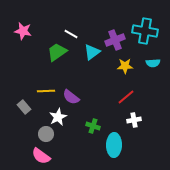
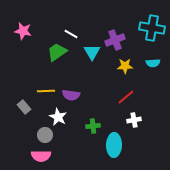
cyan cross: moved 7 px right, 3 px up
cyan triangle: rotated 24 degrees counterclockwise
purple semicircle: moved 2 px up; rotated 30 degrees counterclockwise
white star: rotated 18 degrees counterclockwise
green cross: rotated 24 degrees counterclockwise
gray circle: moved 1 px left, 1 px down
pink semicircle: rotated 36 degrees counterclockwise
